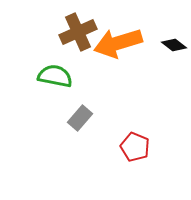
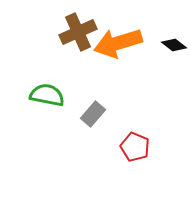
green semicircle: moved 8 px left, 19 px down
gray rectangle: moved 13 px right, 4 px up
